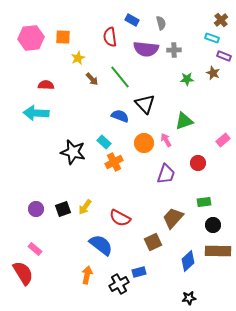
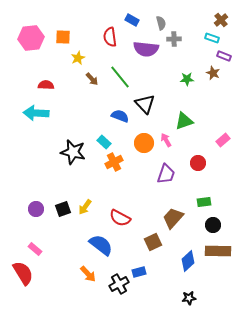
gray cross at (174, 50): moved 11 px up
orange arrow at (87, 275): moved 1 px right, 1 px up; rotated 126 degrees clockwise
